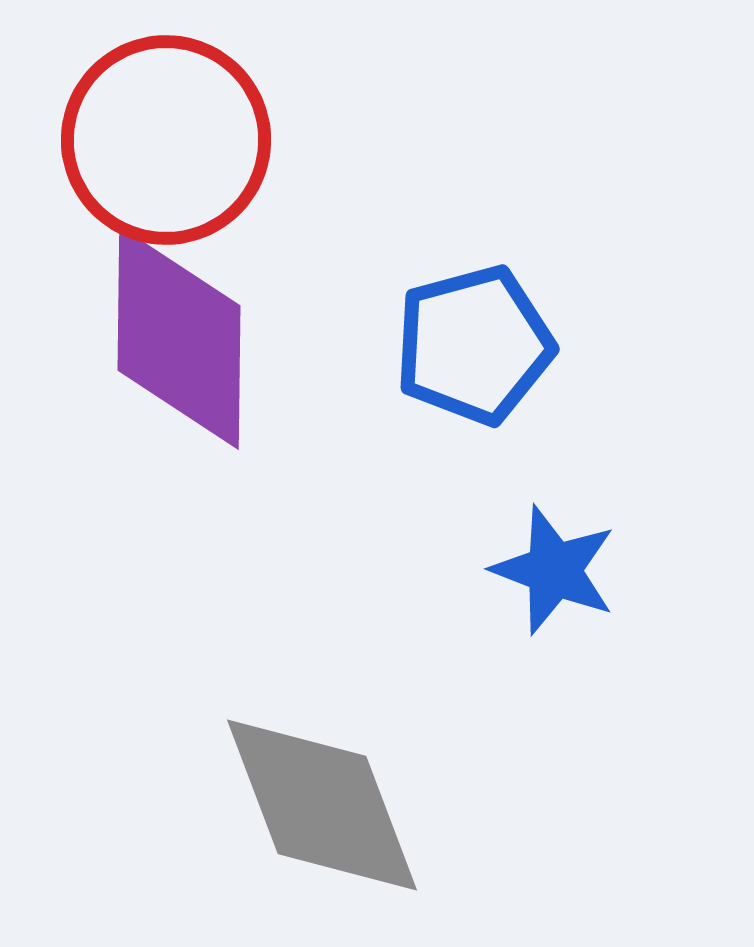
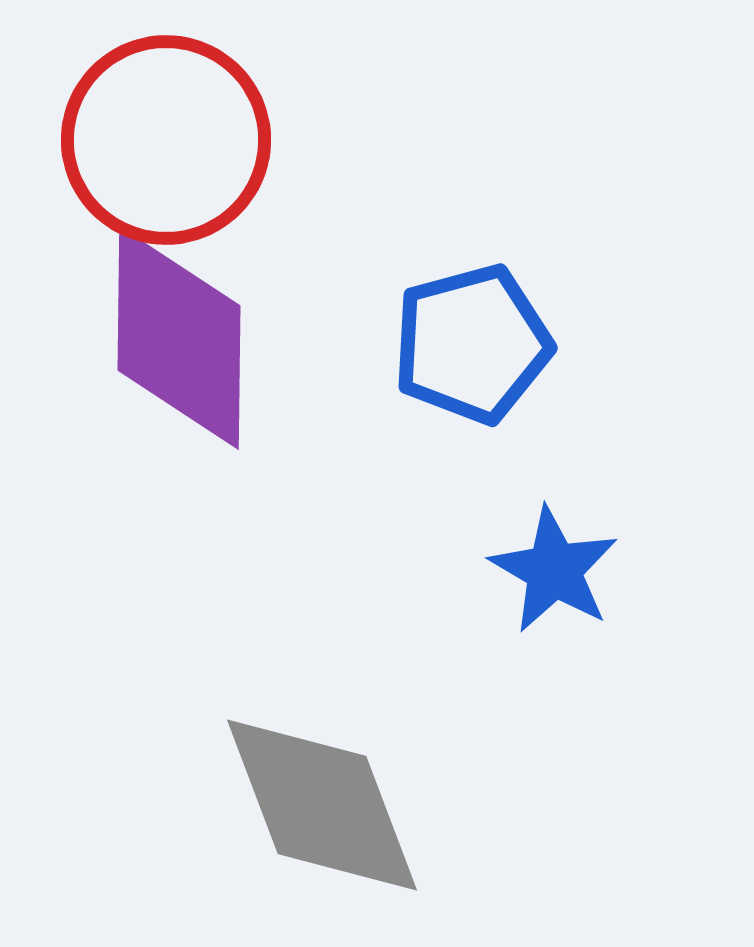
blue pentagon: moved 2 px left, 1 px up
blue star: rotated 9 degrees clockwise
